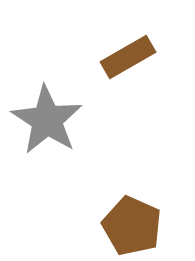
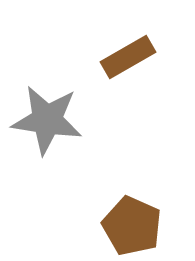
gray star: rotated 24 degrees counterclockwise
